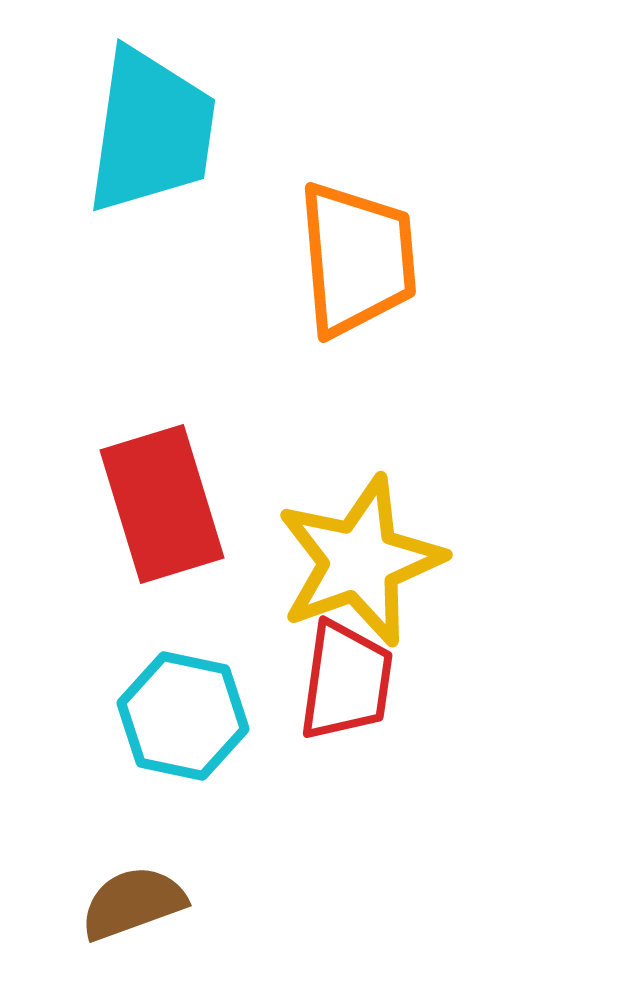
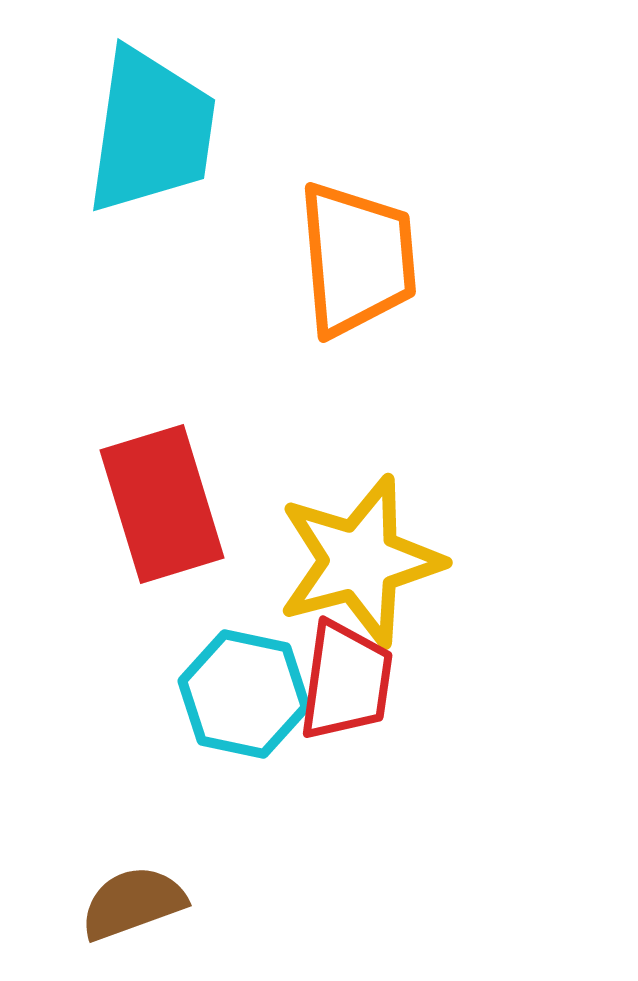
yellow star: rotated 5 degrees clockwise
cyan hexagon: moved 61 px right, 22 px up
